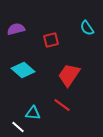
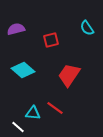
red line: moved 7 px left, 3 px down
